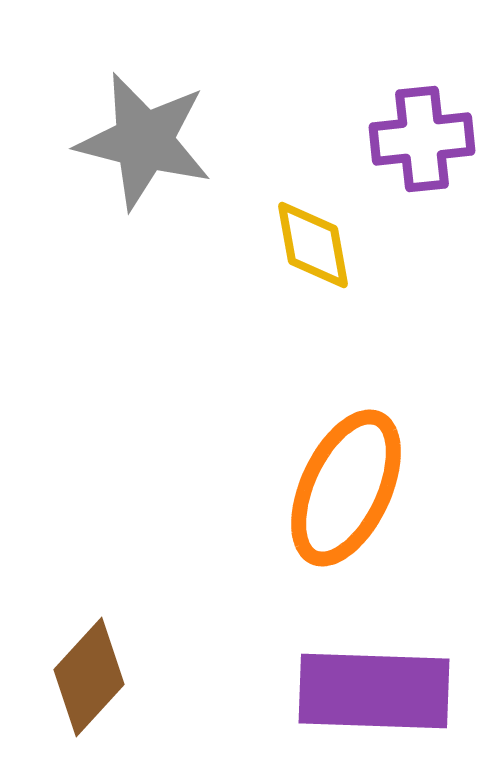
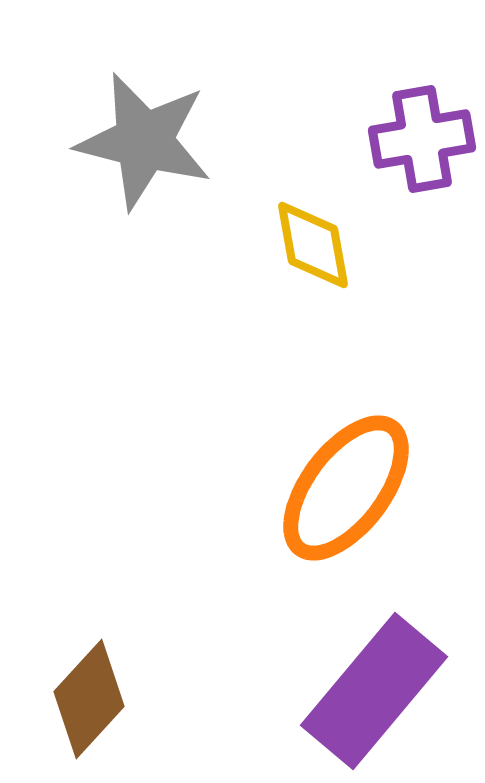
purple cross: rotated 4 degrees counterclockwise
orange ellipse: rotated 12 degrees clockwise
brown diamond: moved 22 px down
purple rectangle: rotated 52 degrees counterclockwise
